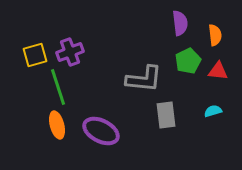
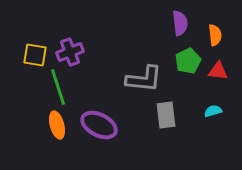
yellow square: rotated 25 degrees clockwise
purple ellipse: moved 2 px left, 6 px up
